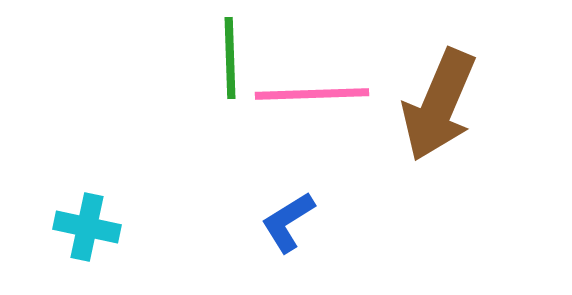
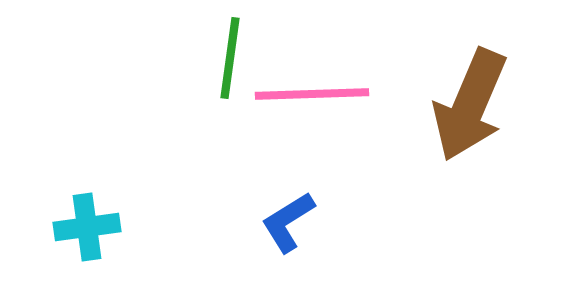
green line: rotated 10 degrees clockwise
brown arrow: moved 31 px right
cyan cross: rotated 20 degrees counterclockwise
